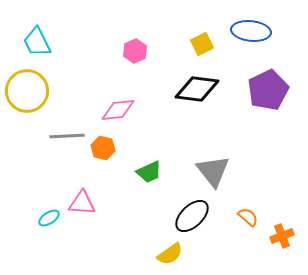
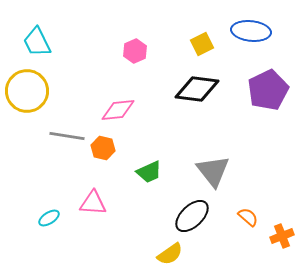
gray line: rotated 12 degrees clockwise
pink triangle: moved 11 px right
